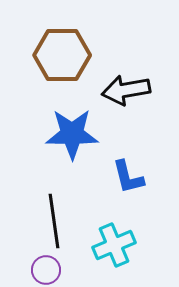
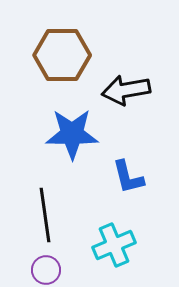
black line: moved 9 px left, 6 px up
